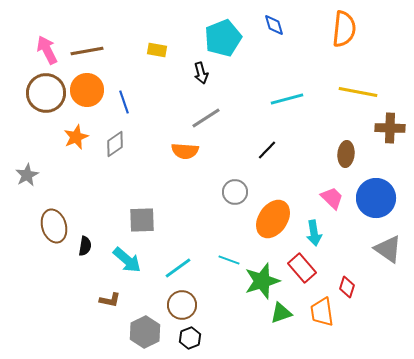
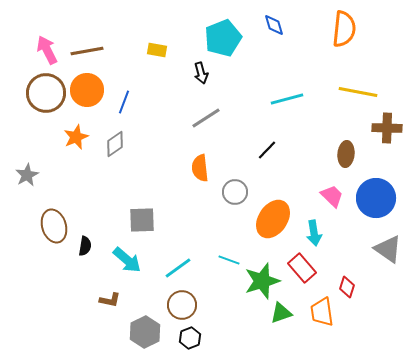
blue line at (124, 102): rotated 40 degrees clockwise
brown cross at (390, 128): moved 3 px left
orange semicircle at (185, 151): moved 15 px right, 17 px down; rotated 80 degrees clockwise
pink trapezoid at (332, 198): moved 2 px up
